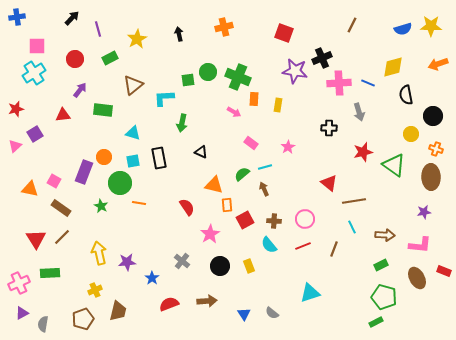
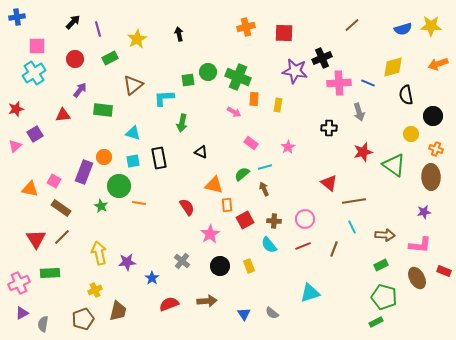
black arrow at (72, 18): moved 1 px right, 4 px down
brown line at (352, 25): rotated 21 degrees clockwise
orange cross at (224, 27): moved 22 px right
red square at (284, 33): rotated 18 degrees counterclockwise
green circle at (120, 183): moved 1 px left, 3 px down
